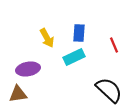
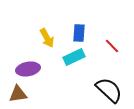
red line: moved 2 px left, 1 px down; rotated 21 degrees counterclockwise
